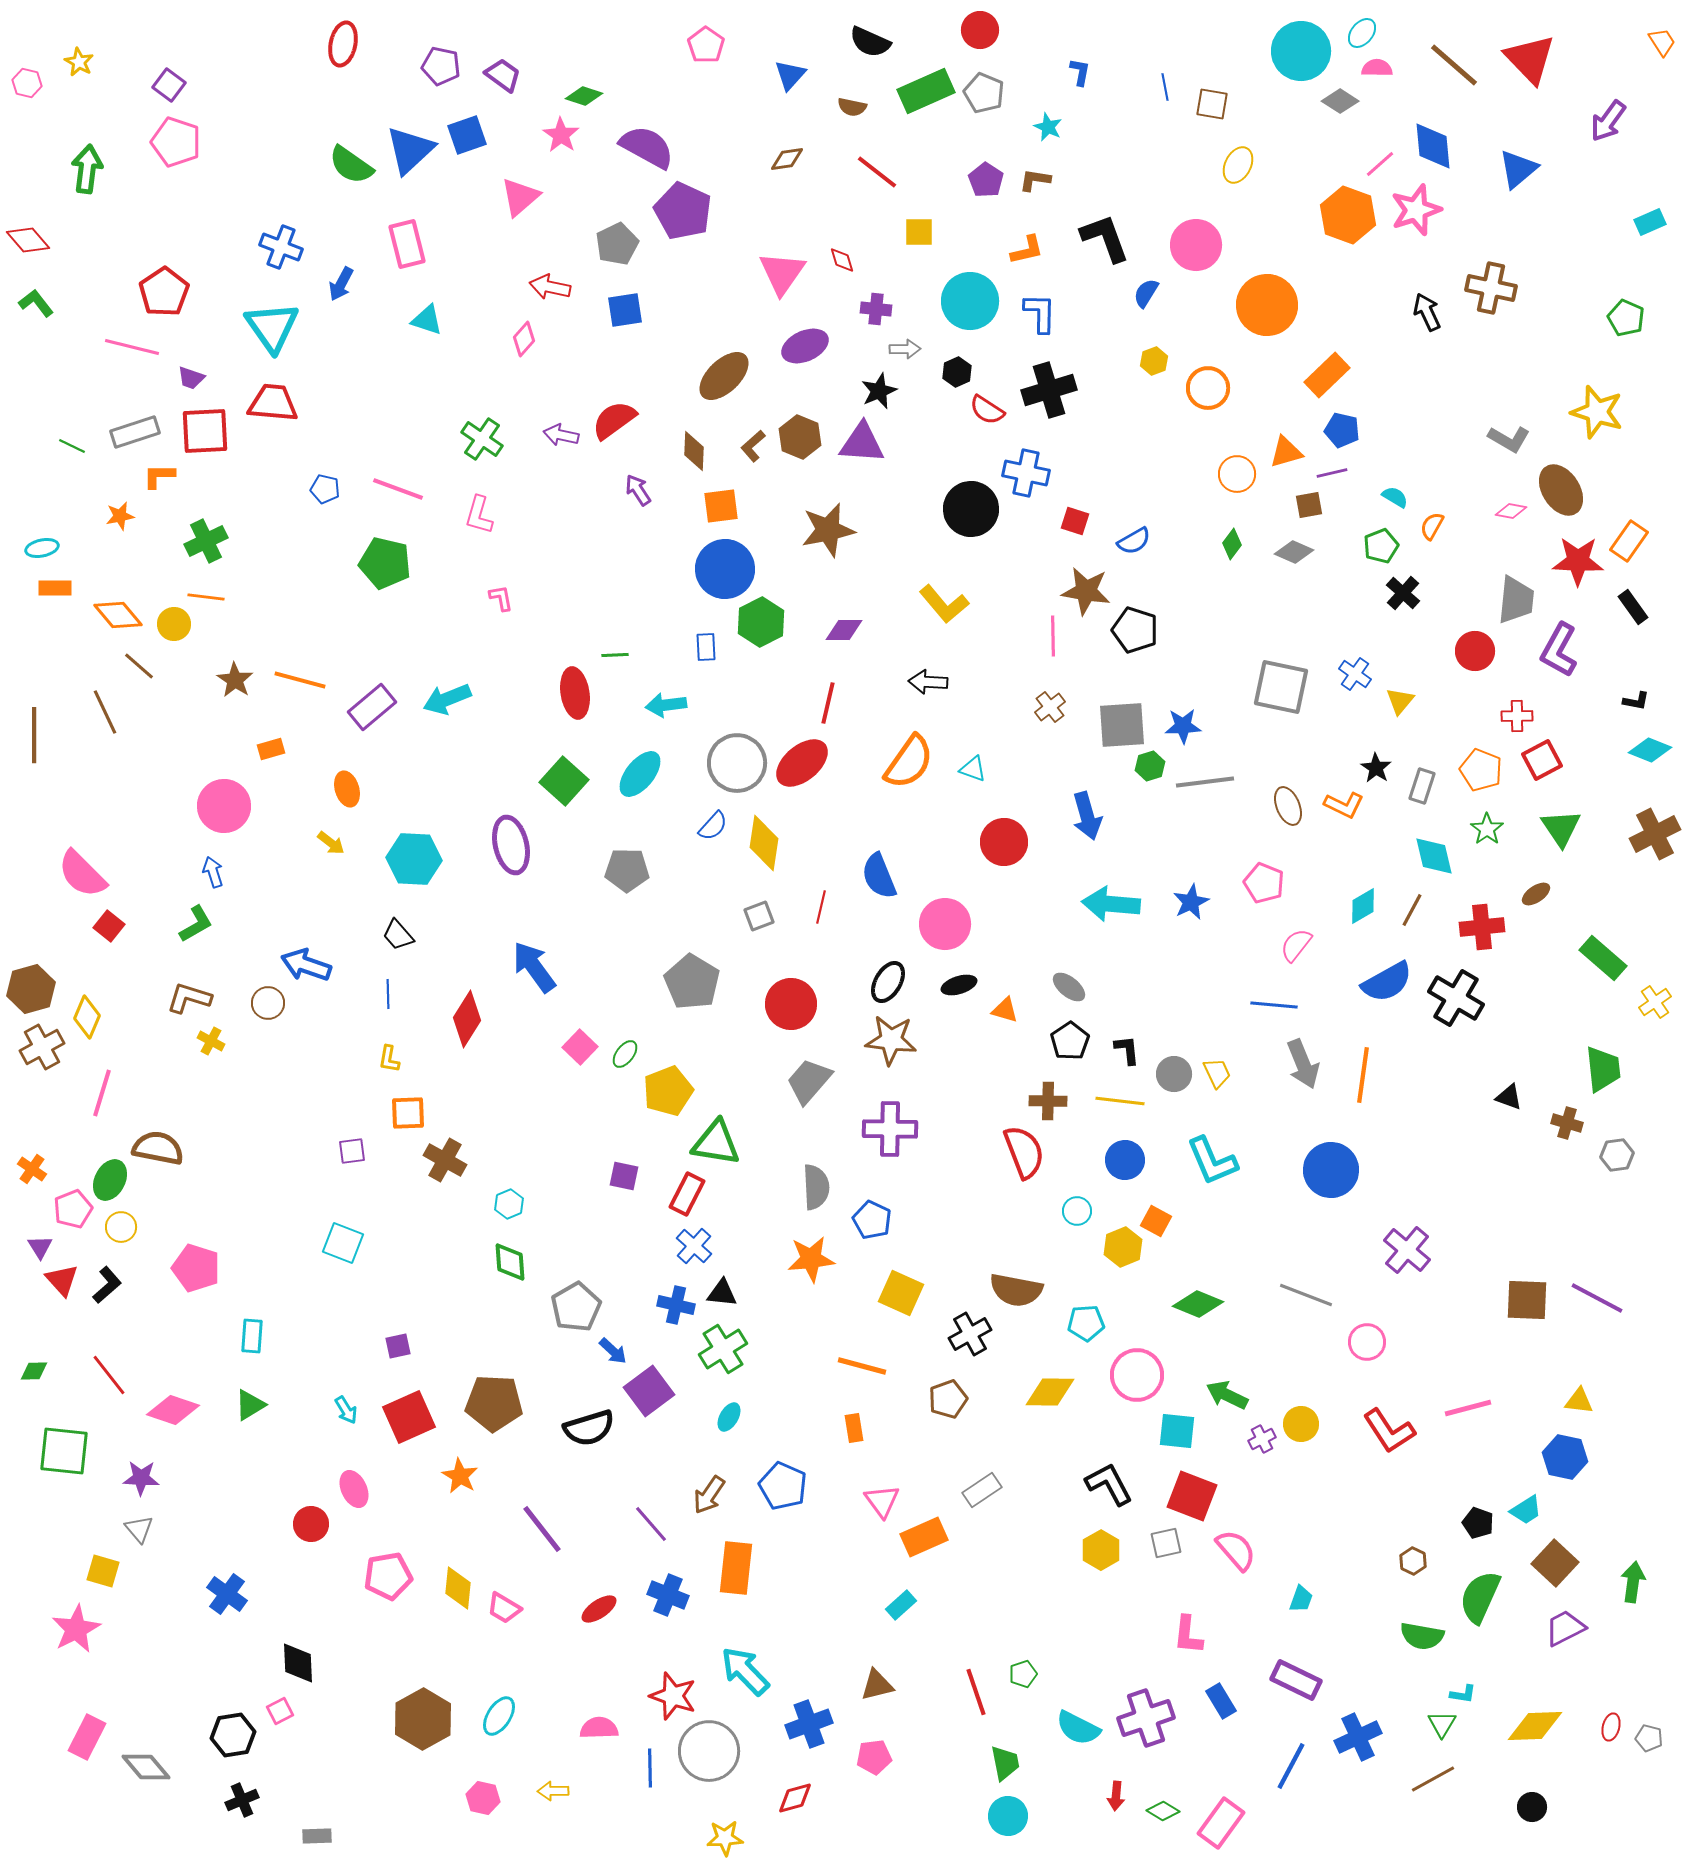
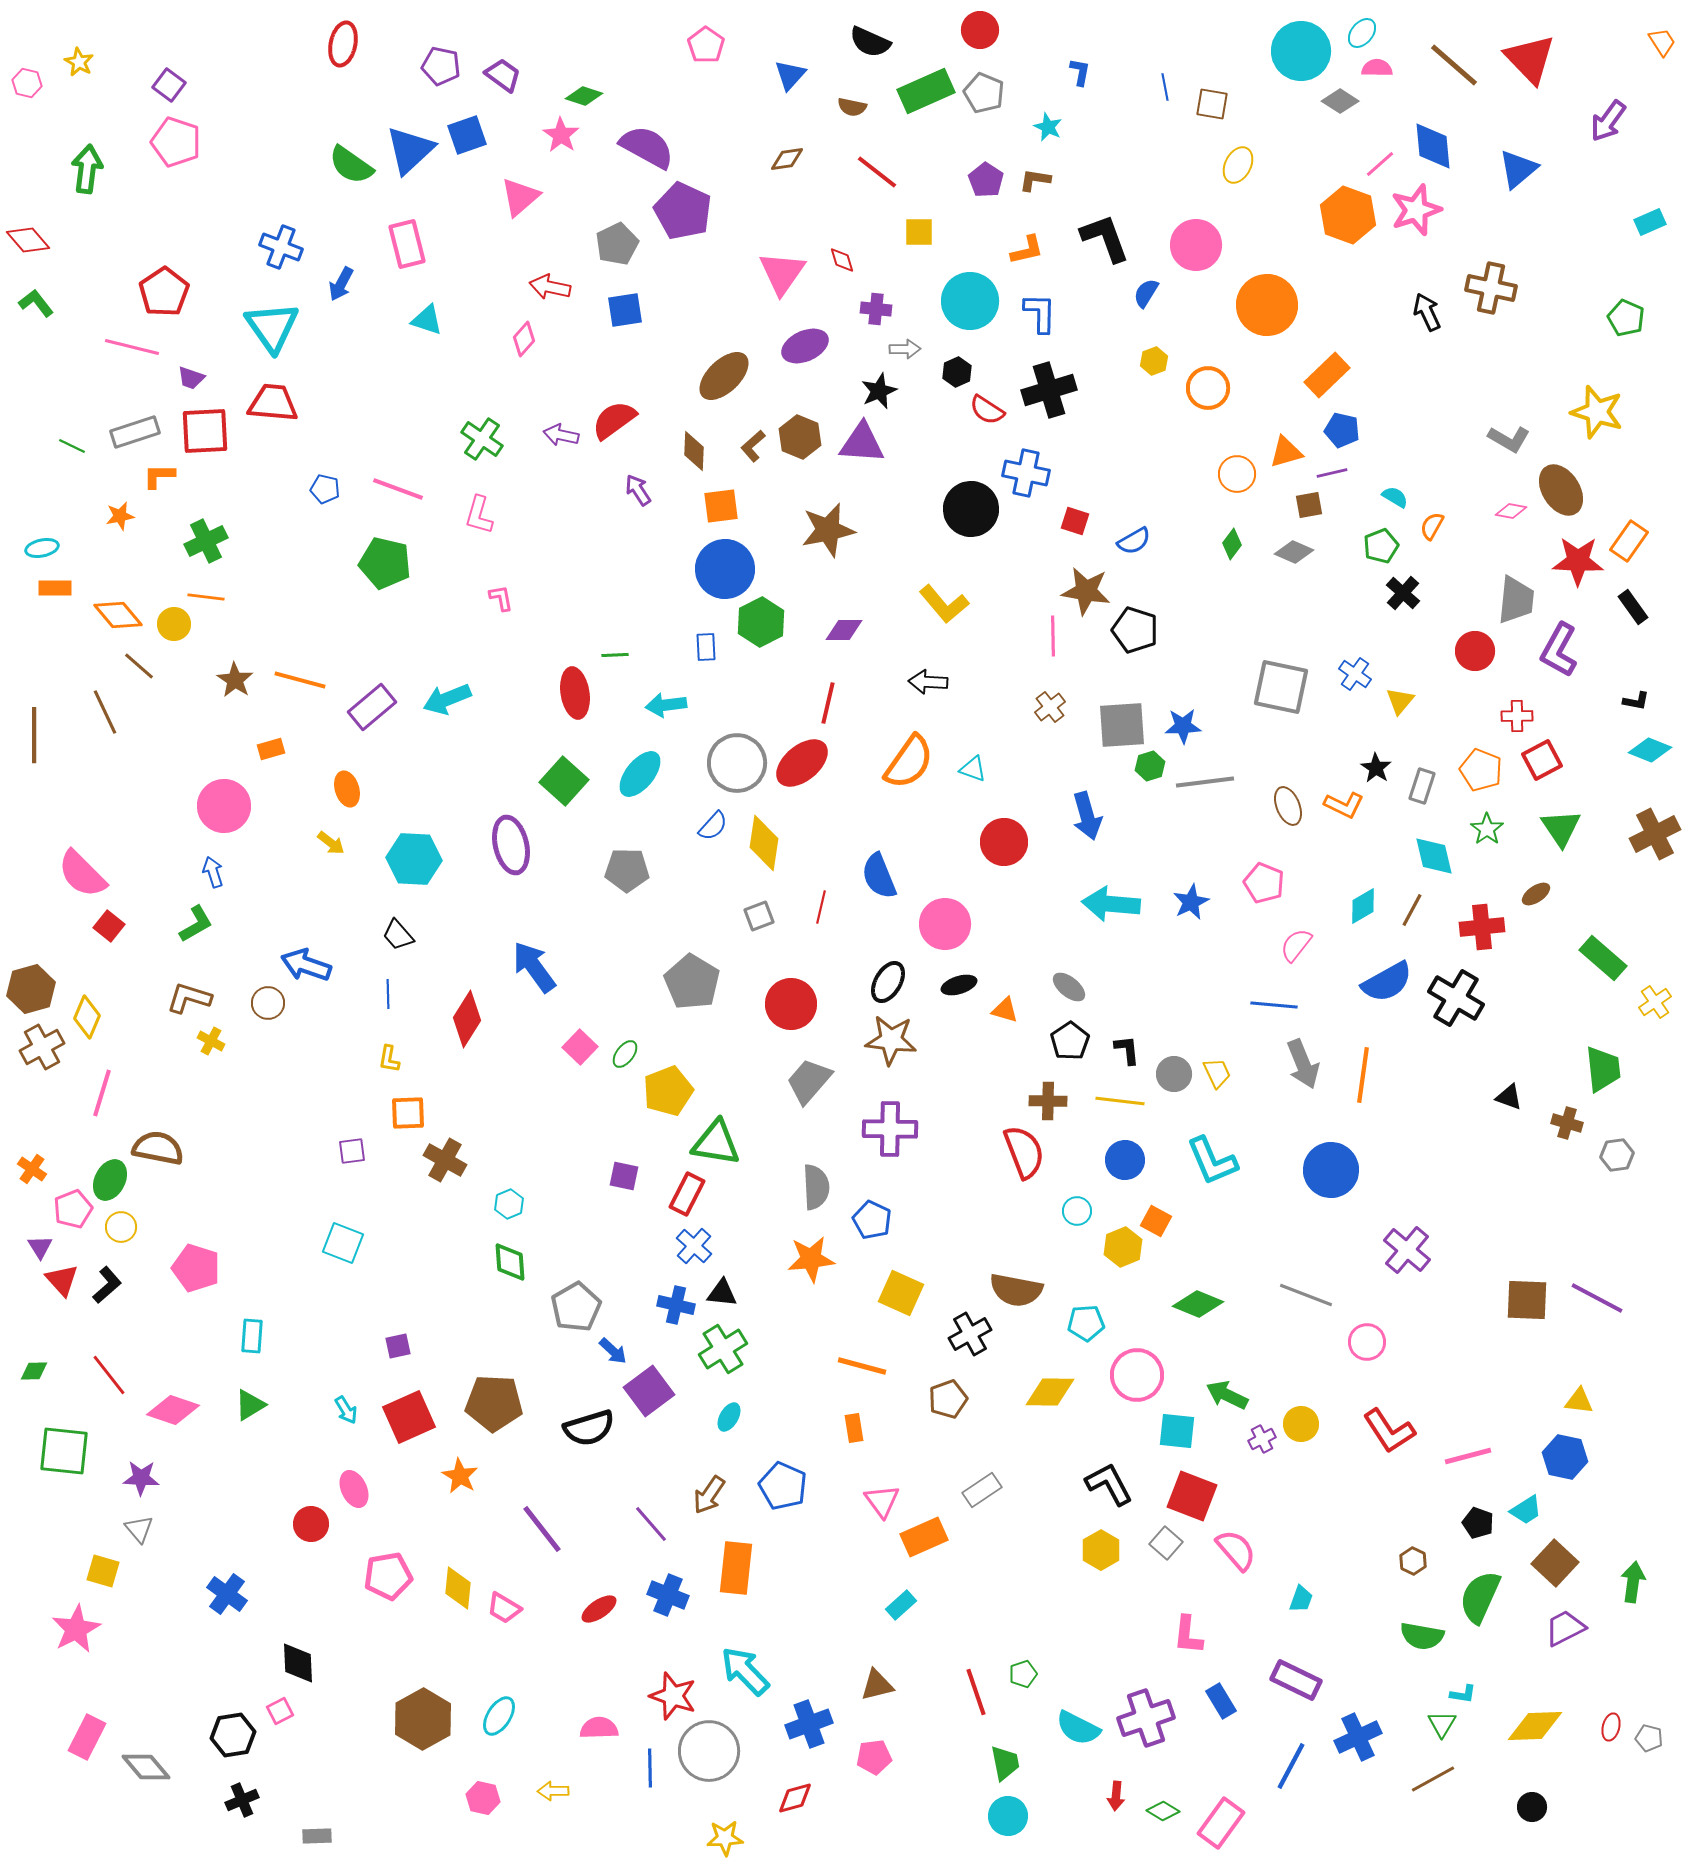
pink line at (1468, 1408): moved 48 px down
gray square at (1166, 1543): rotated 36 degrees counterclockwise
